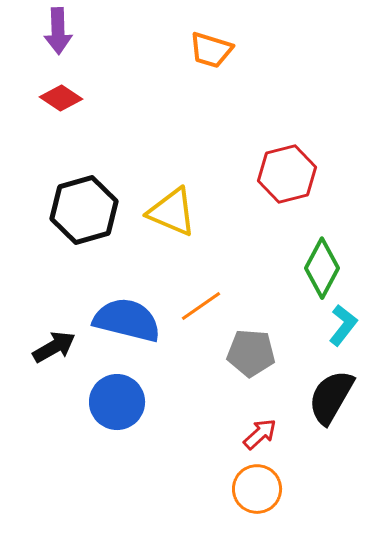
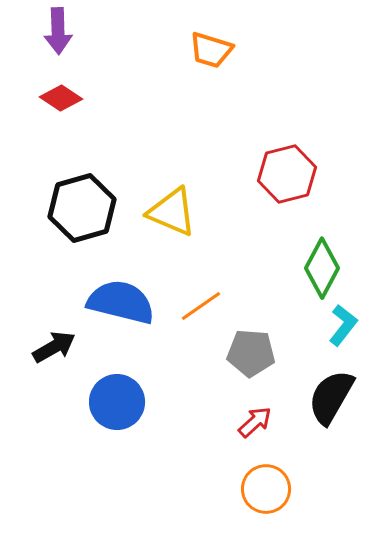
black hexagon: moved 2 px left, 2 px up
blue semicircle: moved 6 px left, 18 px up
red arrow: moved 5 px left, 12 px up
orange circle: moved 9 px right
